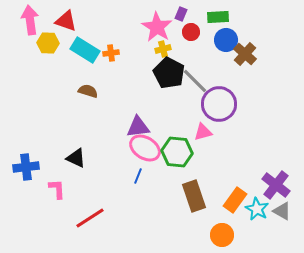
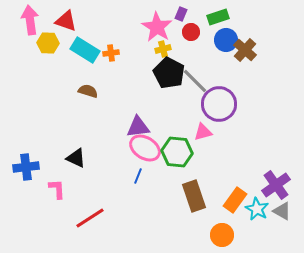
green rectangle: rotated 15 degrees counterclockwise
brown cross: moved 4 px up
purple cross: rotated 16 degrees clockwise
